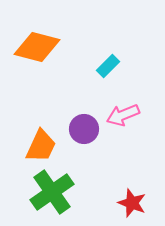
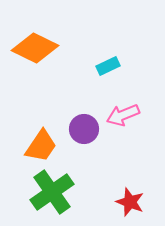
orange diamond: moved 2 px left, 1 px down; rotated 12 degrees clockwise
cyan rectangle: rotated 20 degrees clockwise
orange trapezoid: rotated 9 degrees clockwise
red star: moved 2 px left, 1 px up
